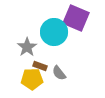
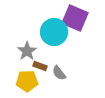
purple square: moved 1 px left
gray star: moved 4 px down
yellow pentagon: moved 5 px left, 2 px down
